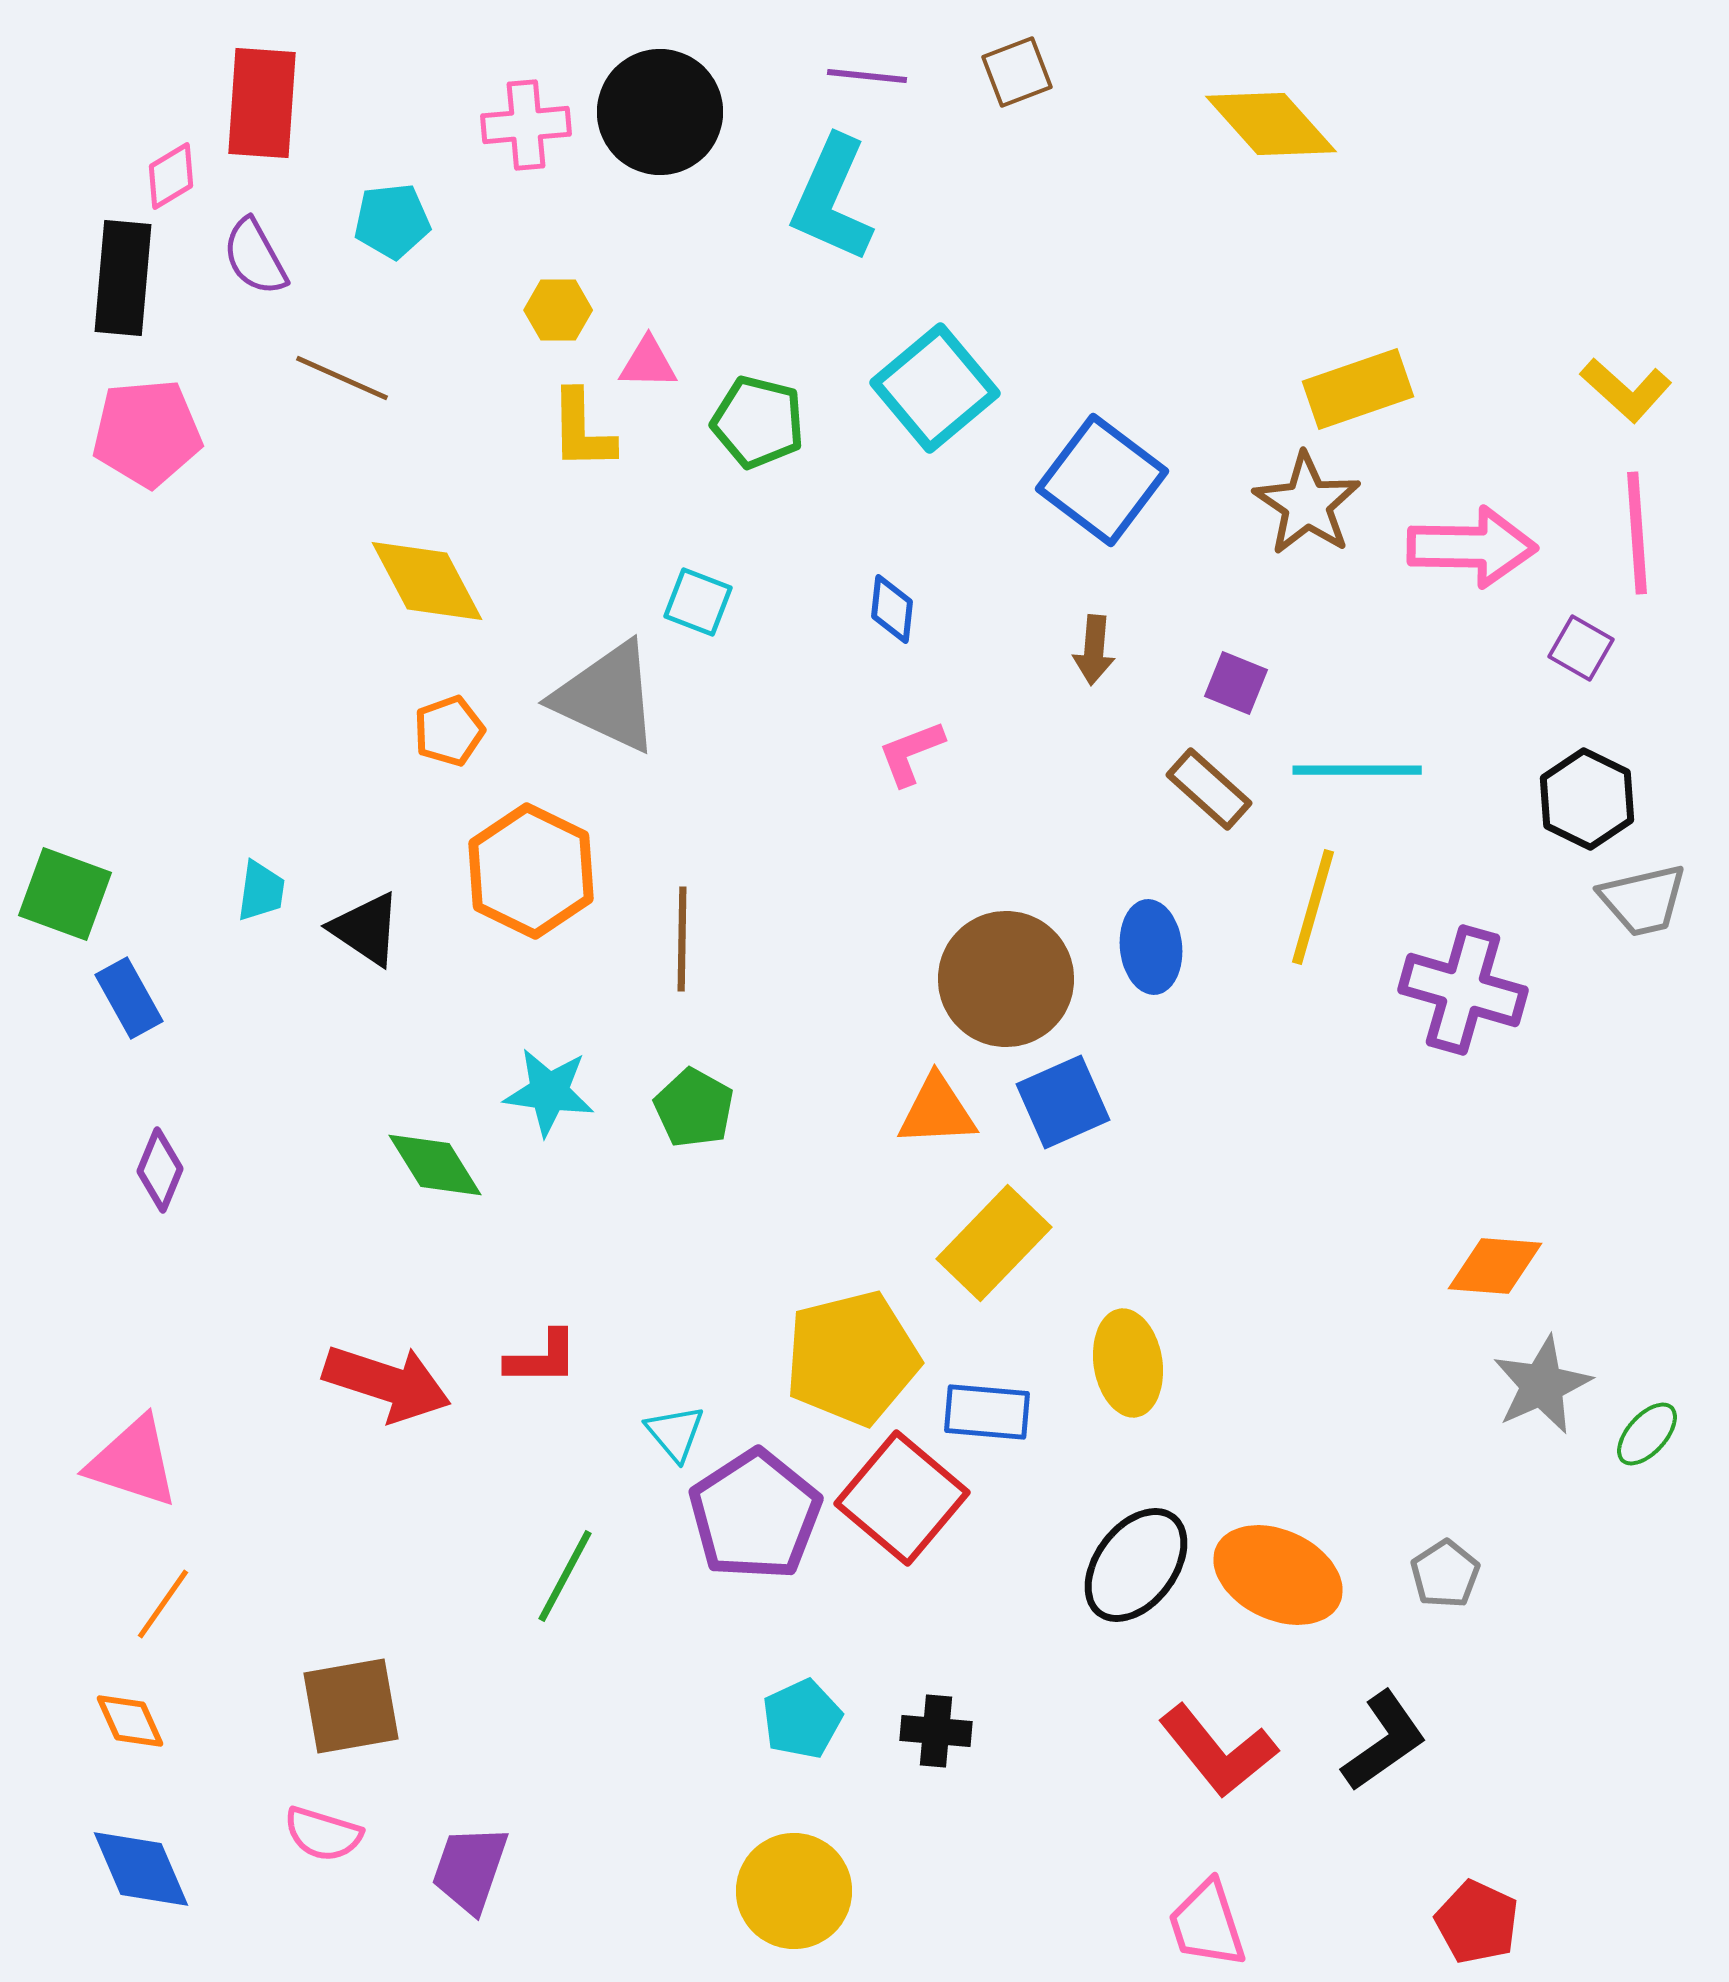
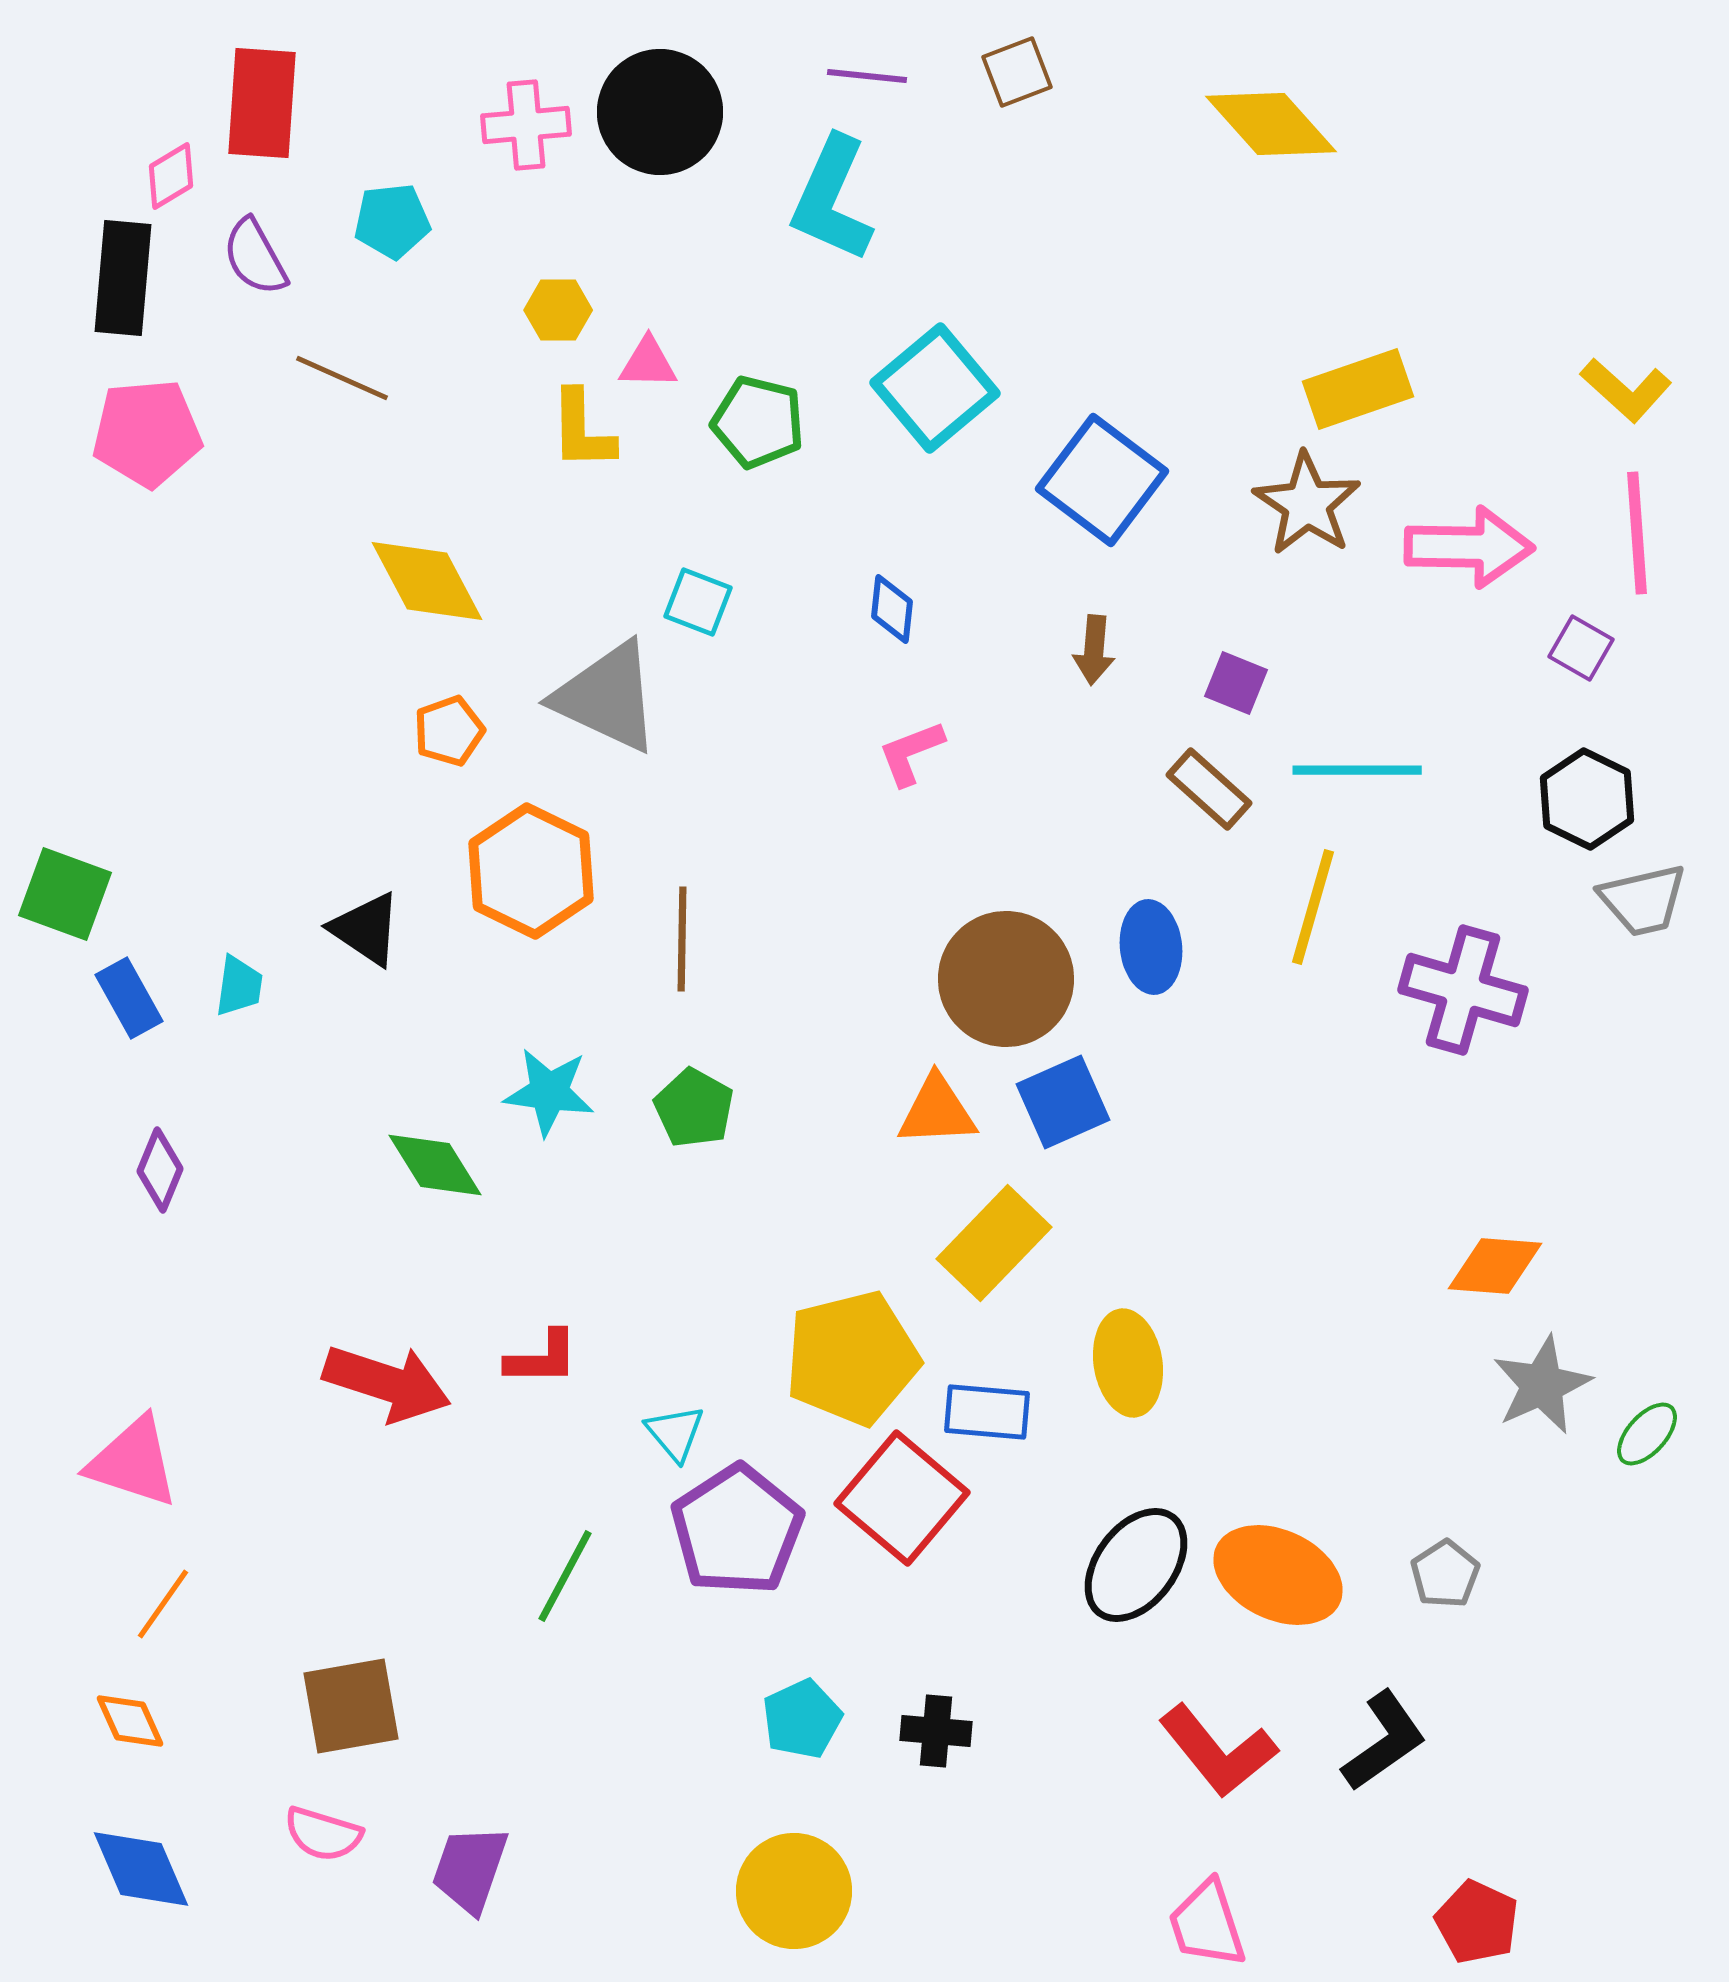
pink arrow at (1472, 547): moved 3 px left
cyan trapezoid at (261, 891): moved 22 px left, 95 px down
purple pentagon at (755, 1515): moved 18 px left, 15 px down
